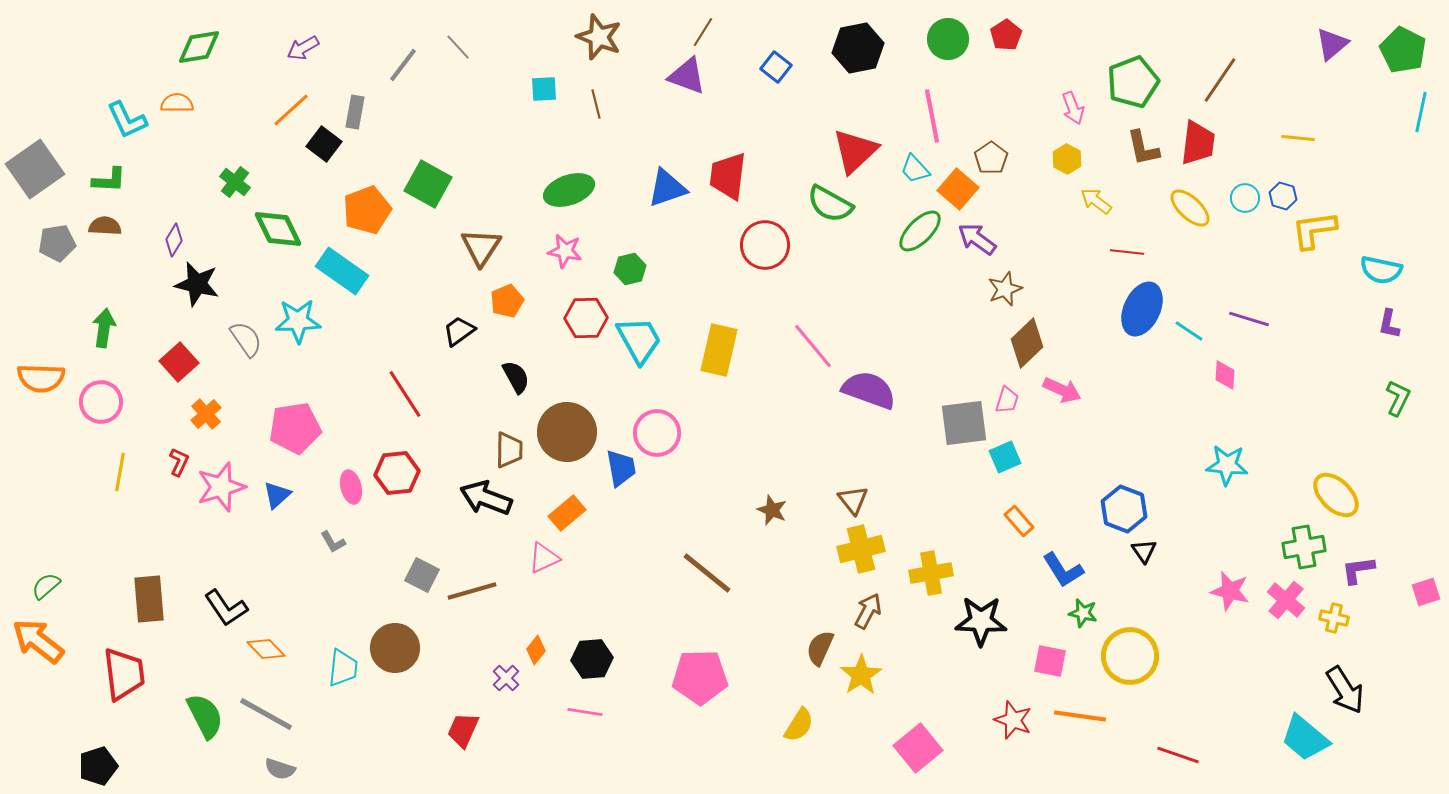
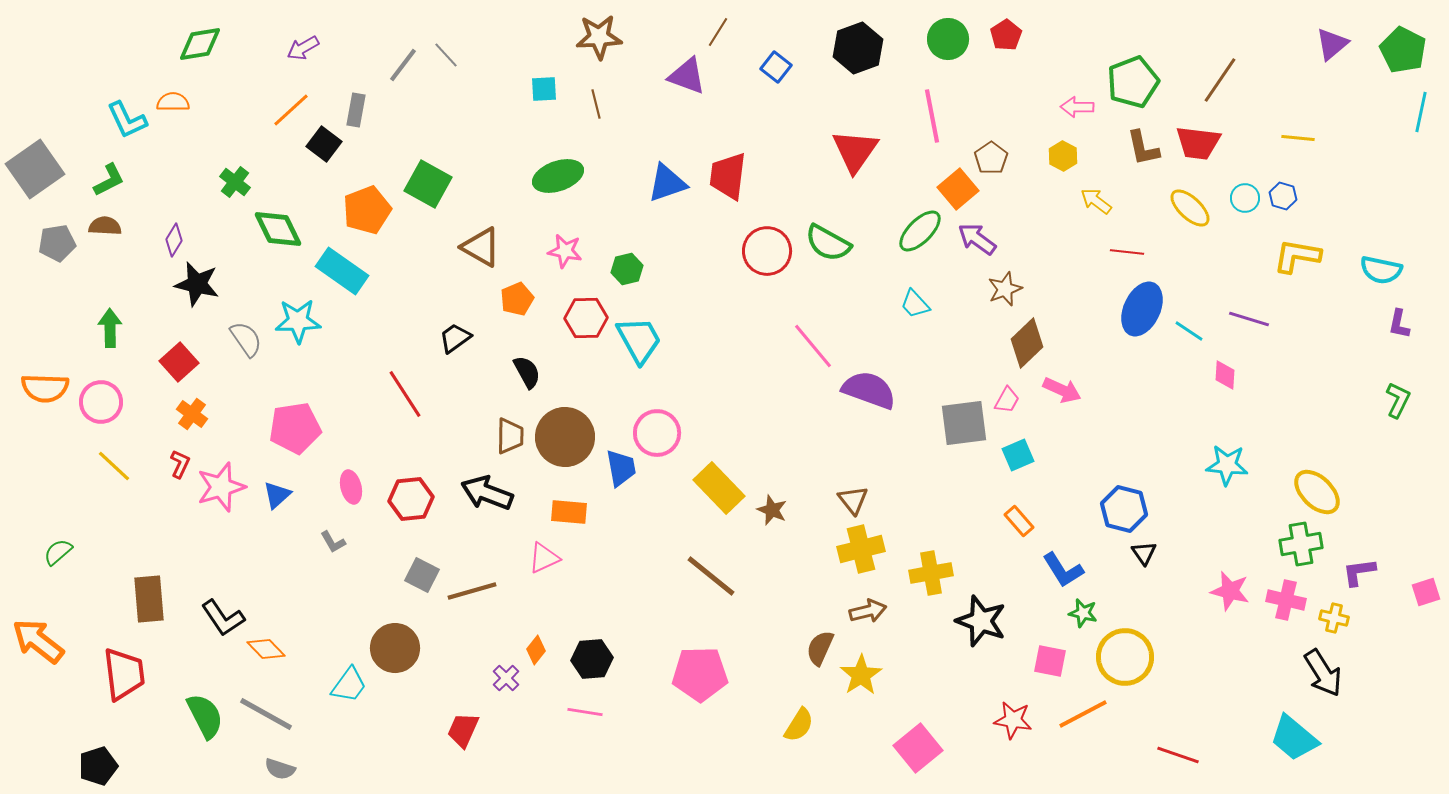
brown line at (703, 32): moved 15 px right
brown star at (599, 37): rotated 24 degrees counterclockwise
green diamond at (199, 47): moved 1 px right, 3 px up
gray line at (458, 47): moved 12 px left, 8 px down
black hexagon at (858, 48): rotated 9 degrees counterclockwise
orange semicircle at (177, 103): moved 4 px left, 1 px up
pink arrow at (1073, 108): moved 4 px right, 1 px up; rotated 112 degrees clockwise
gray rectangle at (355, 112): moved 1 px right, 2 px up
red trapezoid at (1198, 143): rotated 90 degrees clockwise
red triangle at (855, 151): rotated 12 degrees counterclockwise
yellow hexagon at (1067, 159): moved 4 px left, 3 px up
cyan trapezoid at (915, 169): moved 135 px down
green L-shape at (109, 180): rotated 30 degrees counterclockwise
blue triangle at (667, 188): moved 5 px up
orange square at (958, 189): rotated 9 degrees clockwise
green ellipse at (569, 190): moved 11 px left, 14 px up
green semicircle at (830, 204): moved 2 px left, 39 px down
yellow L-shape at (1314, 230): moved 17 px left, 26 px down; rotated 18 degrees clockwise
red circle at (765, 245): moved 2 px right, 6 px down
brown triangle at (481, 247): rotated 33 degrees counterclockwise
green hexagon at (630, 269): moved 3 px left
orange pentagon at (507, 301): moved 10 px right, 2 px up
purple L-shape at (1389, 324): moved 10 px right
green arrow at (104, 328): moved 6 px right; rotated 9 degrees counterclockwise
black trapezoid at (459, 331): moved 4 px left, 7 px down
yellow rectangle at (719, 350): moved 138 px down; rotated 57 degrees counterclockwise
black semicircle at (516, 377): moved 11 px right, 5 px up
orange semicircle at (41, 378): moved 4 px right, 10 px down
green L-shape at (1398, 398): moved 2 px down
pink trapezoid at (1007, 400): rotated 12 degrees clockwise
orange cross at (206, 414): moved 14 px left; rotated 12 degrees counterclockwise
brown circle at (567, 432): moved 2 px left, 5 px down
brown trapezoid at (509, 450): moved 1 px right, 14 px up
cyan square at (1005, 457): moved 13 px right, 2 px up
red L-shape at (179, 462): moved 1 px right, 2 px down
yellow line at (120, 472): moved 6 px left, 6 px up; rotated 57 degrees counterclockwise
red hexagon at (397, 473): moved 14 px right, 26 px down
yellow ellipse at (1336, 495): moved 19 px left, 3 px up
black arrow at (486, 498): moved 1 px right, 5 px up
blue hexagon at (1124, 509): rotated 6 degrees counterclockwise
orange rectangle at (567, 513): moved 2 px right, 1 px up; rotated 45 degrees clockwise
green cross at (1304, 547): moved 3 px left, 3 px up
black triangle at (1144, 551): moved 2 px down
purple L-shape at (1358, 570): moved 1 px right, 2 px down
brown line at (707, 573): moved 4 px right, 3 px down
green semicircle at (46, 586): moved 12 px right, 34 px up
pink cross at (1286, 600): rotated 27 degrees counterclockwise
black L-shape at (226, 608): moved 3 px left, 10 px down
brown arrow at (868, 611): rotated 48 degrees clockwise
black star at (981, 621): rotated 18 degrees clockwise
yellow circle at (1130, 656): moved 5 px left, 1 px down
cyan trapezoid at (343, 668): moved 6 px right, 17 px down; rotated 30 degrees clockwise
pink pentagon at (700, 677): moved 3 px up
black arrow at (1345, 690): moved 22 px left, 17 px up
orange line at (1080, 716): moved 3 px right, 2 px up; rotated 36 degrees counterclockwise
red star at (1013, 720): rotated 12 degrees counterclockwise
cyan trapezoid at (1305, 738): moved 11 px left
